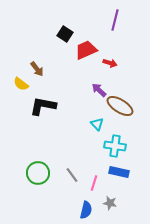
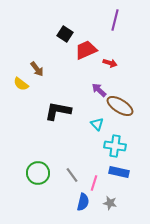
black L-shape: moved 15 px right, 5 px down
blue semicircle: moved 3 px left, 8 px up
